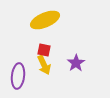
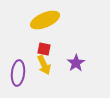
red square: moved 1 px up
purple ellipse: moved 3 px up
